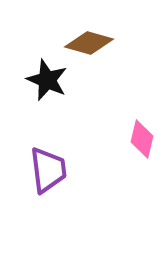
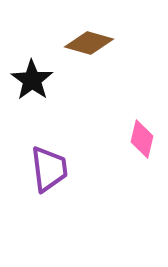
black star: moved 15 px left; rotated 12 degrees clockwise
purple trapezoid: moved 1 px right, 1 px up
